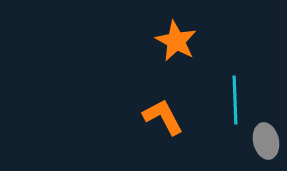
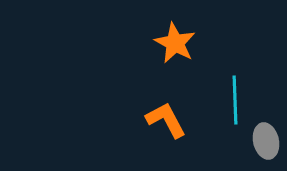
orange star: moved 1 px left, 2 px down
orange L-shape: moved 3 px right, 3 px down
